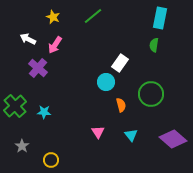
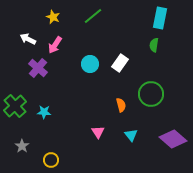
cyan circle: moved 16 px left, 18 px up
